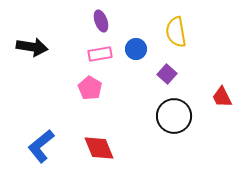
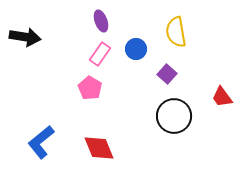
black arrow: moved 7 px left, 10 px up
pink rectangle: rotated 45 degrees counterclockwise
red trapezoid: rotated 10 degrees counterclockwise
blue L-shape: moved 4 px up
